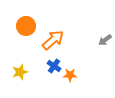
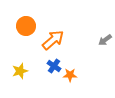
yellow star: moved 1 px up
